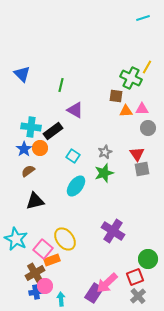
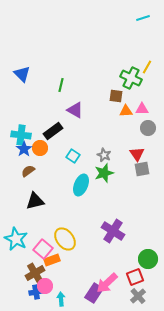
cyan cross: moved 10 px left, 8 px down
gray star: moved 1 px left, 3 px down; rotated 24 degrees counterclockwise
cyan ellipse: moved 5 px right, 1 px up; rotated 15 degrees counterclockwise
